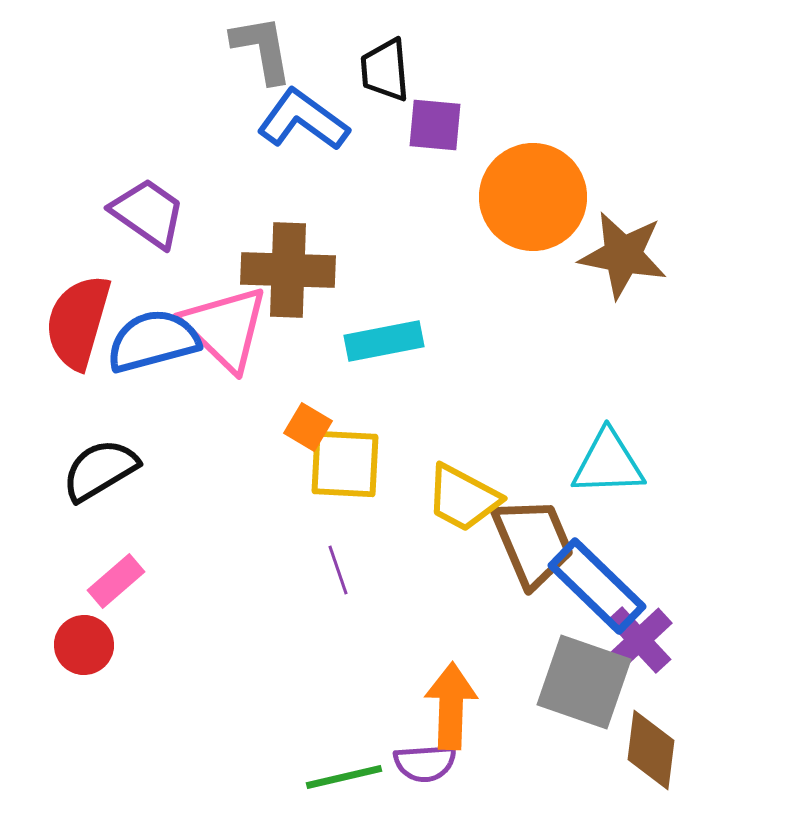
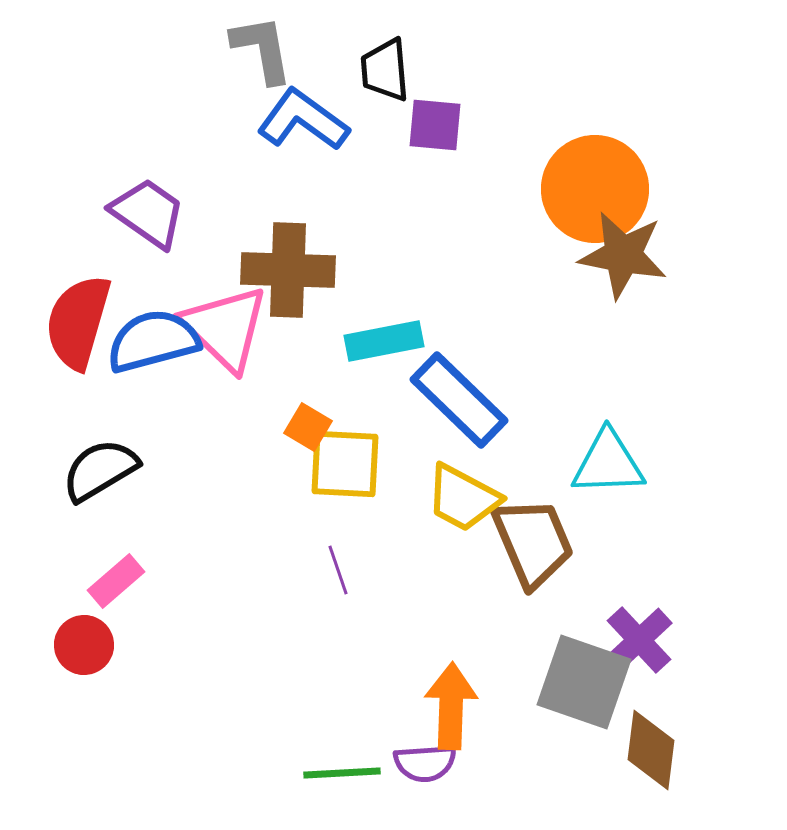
orange circle: moved 62 px right, 8 px up
blue rectangle: moved 138 px left, 186 px up
green line: moved 2 px left, 4 px up; rotated 10 degrees clockwise
